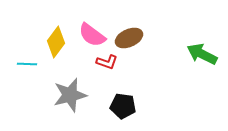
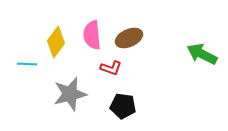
pink semicircle: rotated 48 degrees clockwise
red L-shape: moved 4 px right, 6 px down
gray star: moved 1 px up
